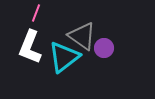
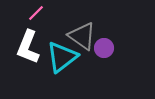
pink line: rotated 24 degrees clockwise
white L-shape: moved 2 px left
cyan triangle: moved 2 px left
